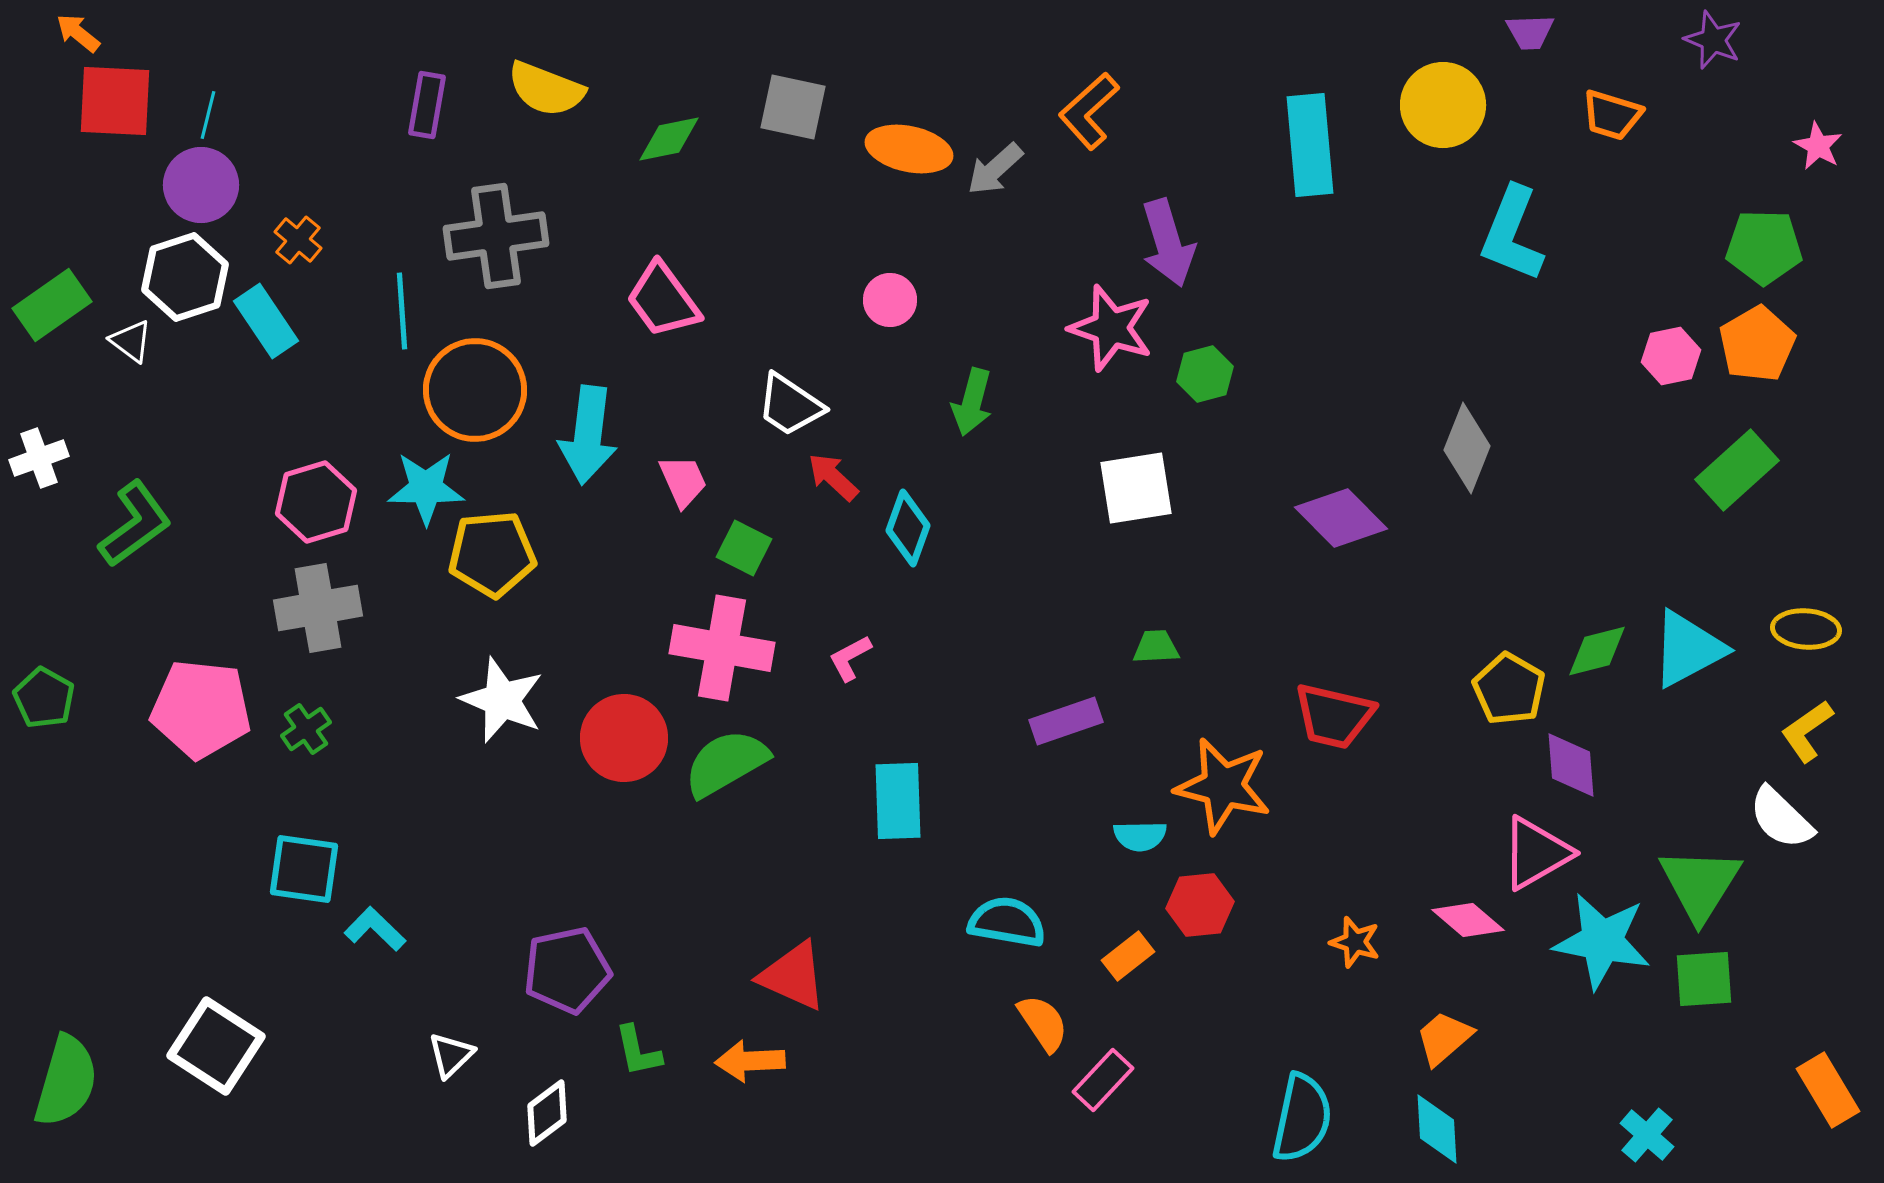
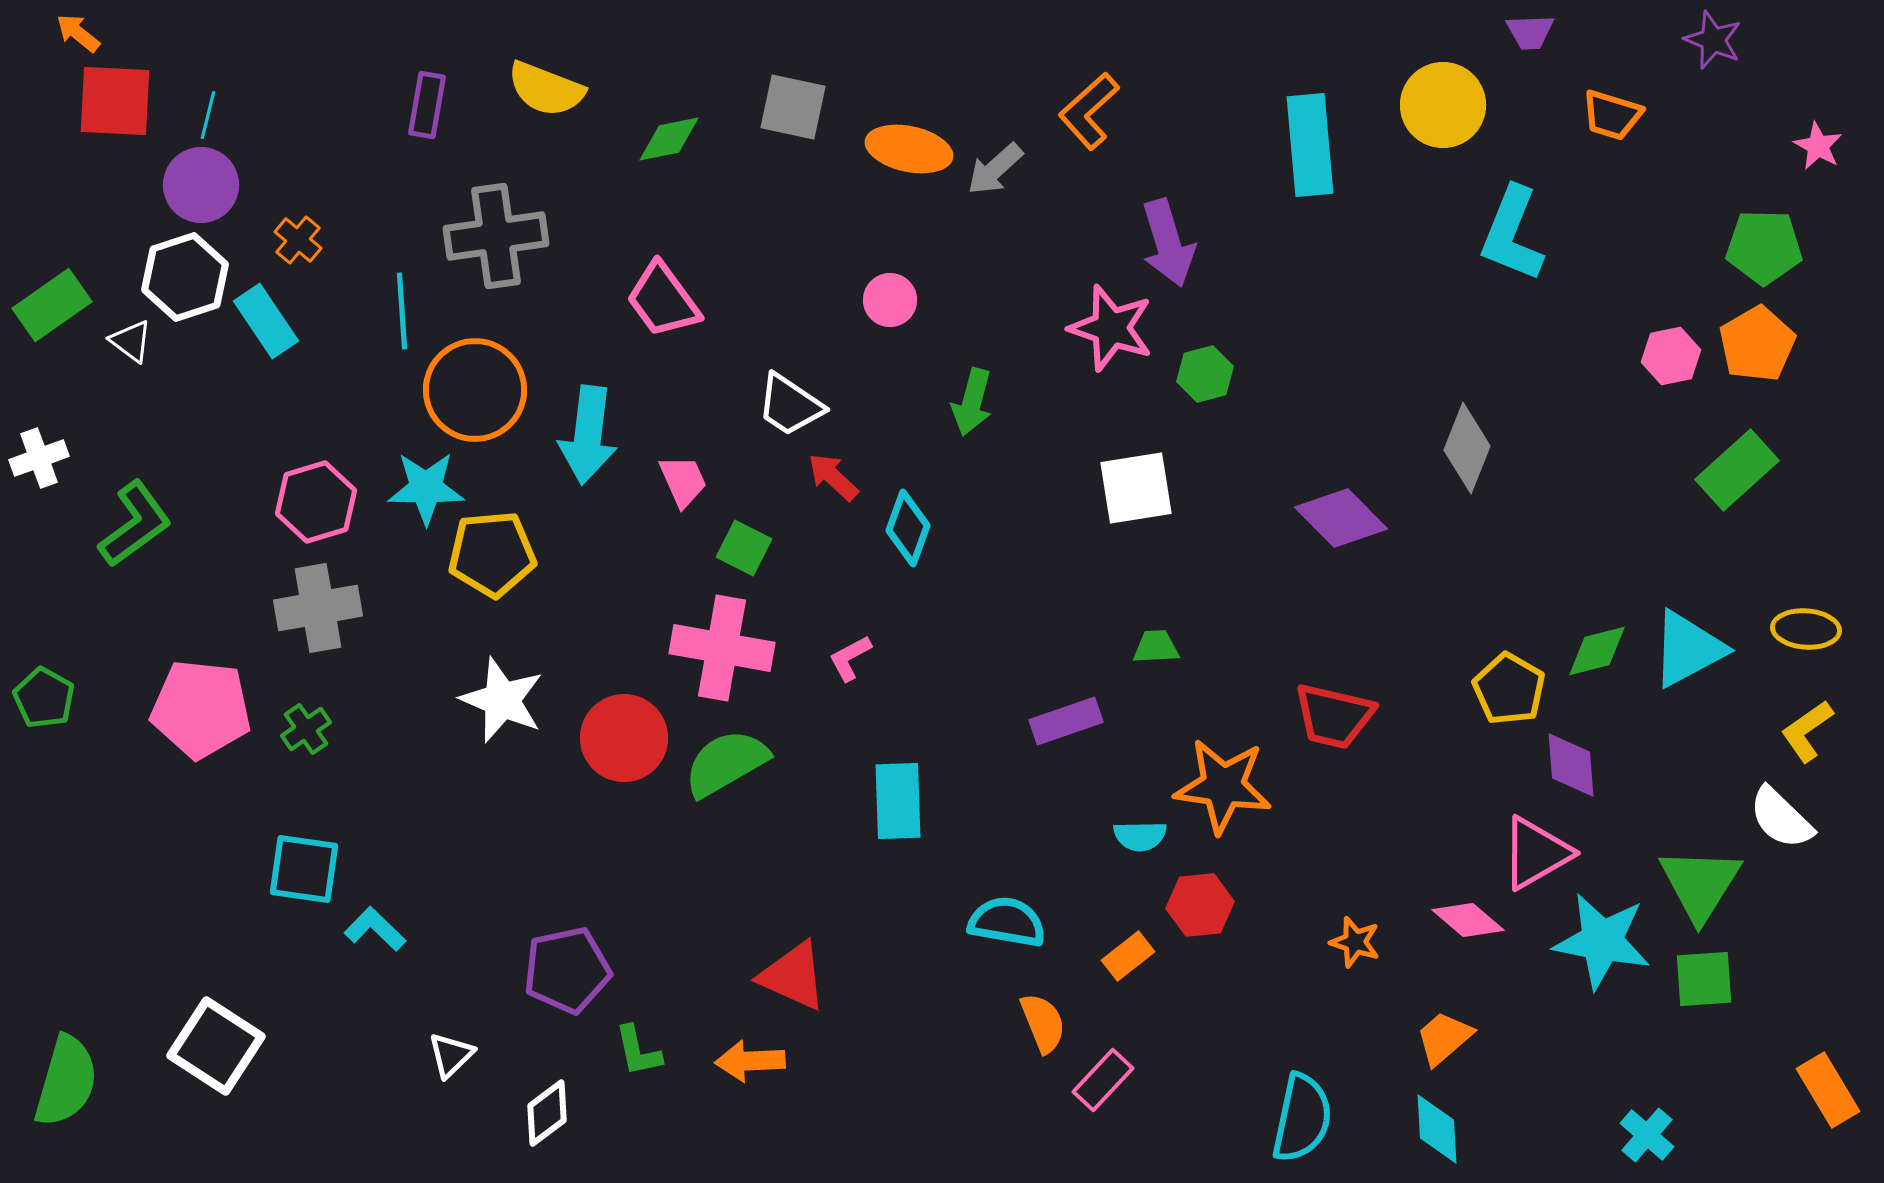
orange star at (1223, 786): rotated 6 degrees counterclockwise
orange semicircle at (1043, 1023): rotated 12 degrees clockwise
